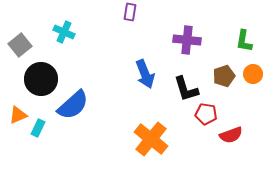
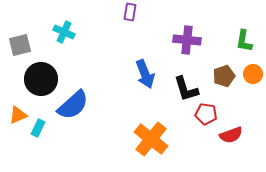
gray square: rotated 25 degrees clockwise
